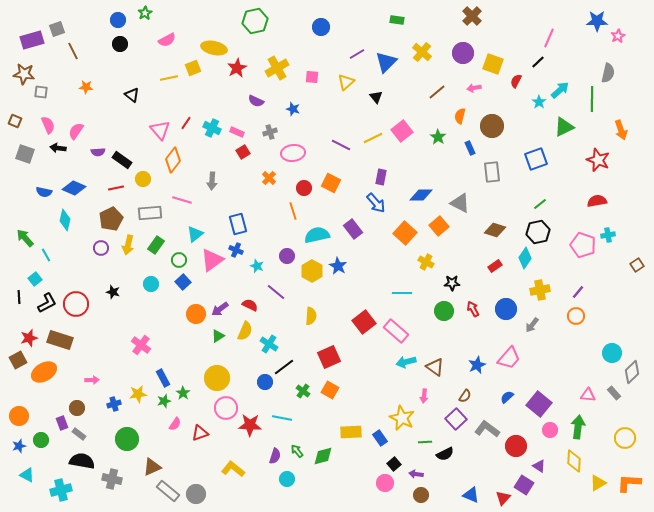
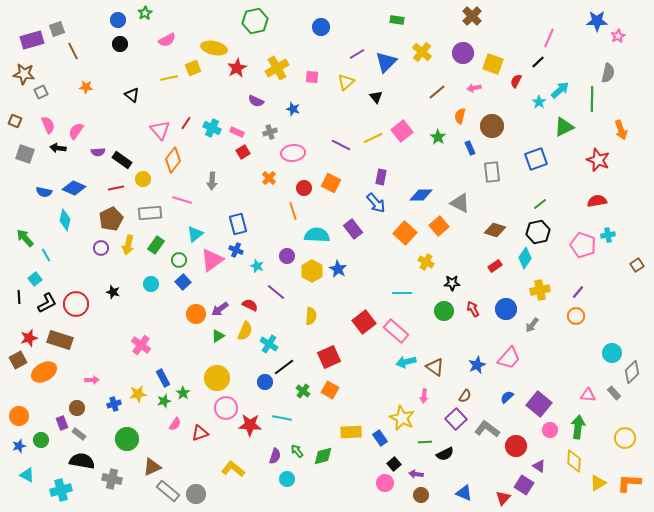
gray square at (41, 92): rotated 32 degrees counterclockwise
cyan semicircle at (317, 235): rotated 15 degrees clockwise
blue star at (338, 266): moved 3 px down
blue triangle at (471, 495): moved 7 px left, 2 px up
